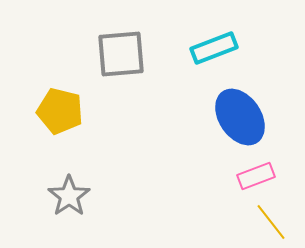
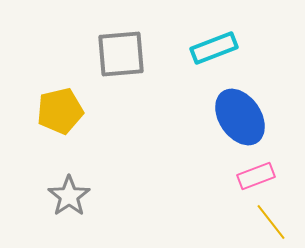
yellow pentagon: rotated 27 degrees counterclockwise
